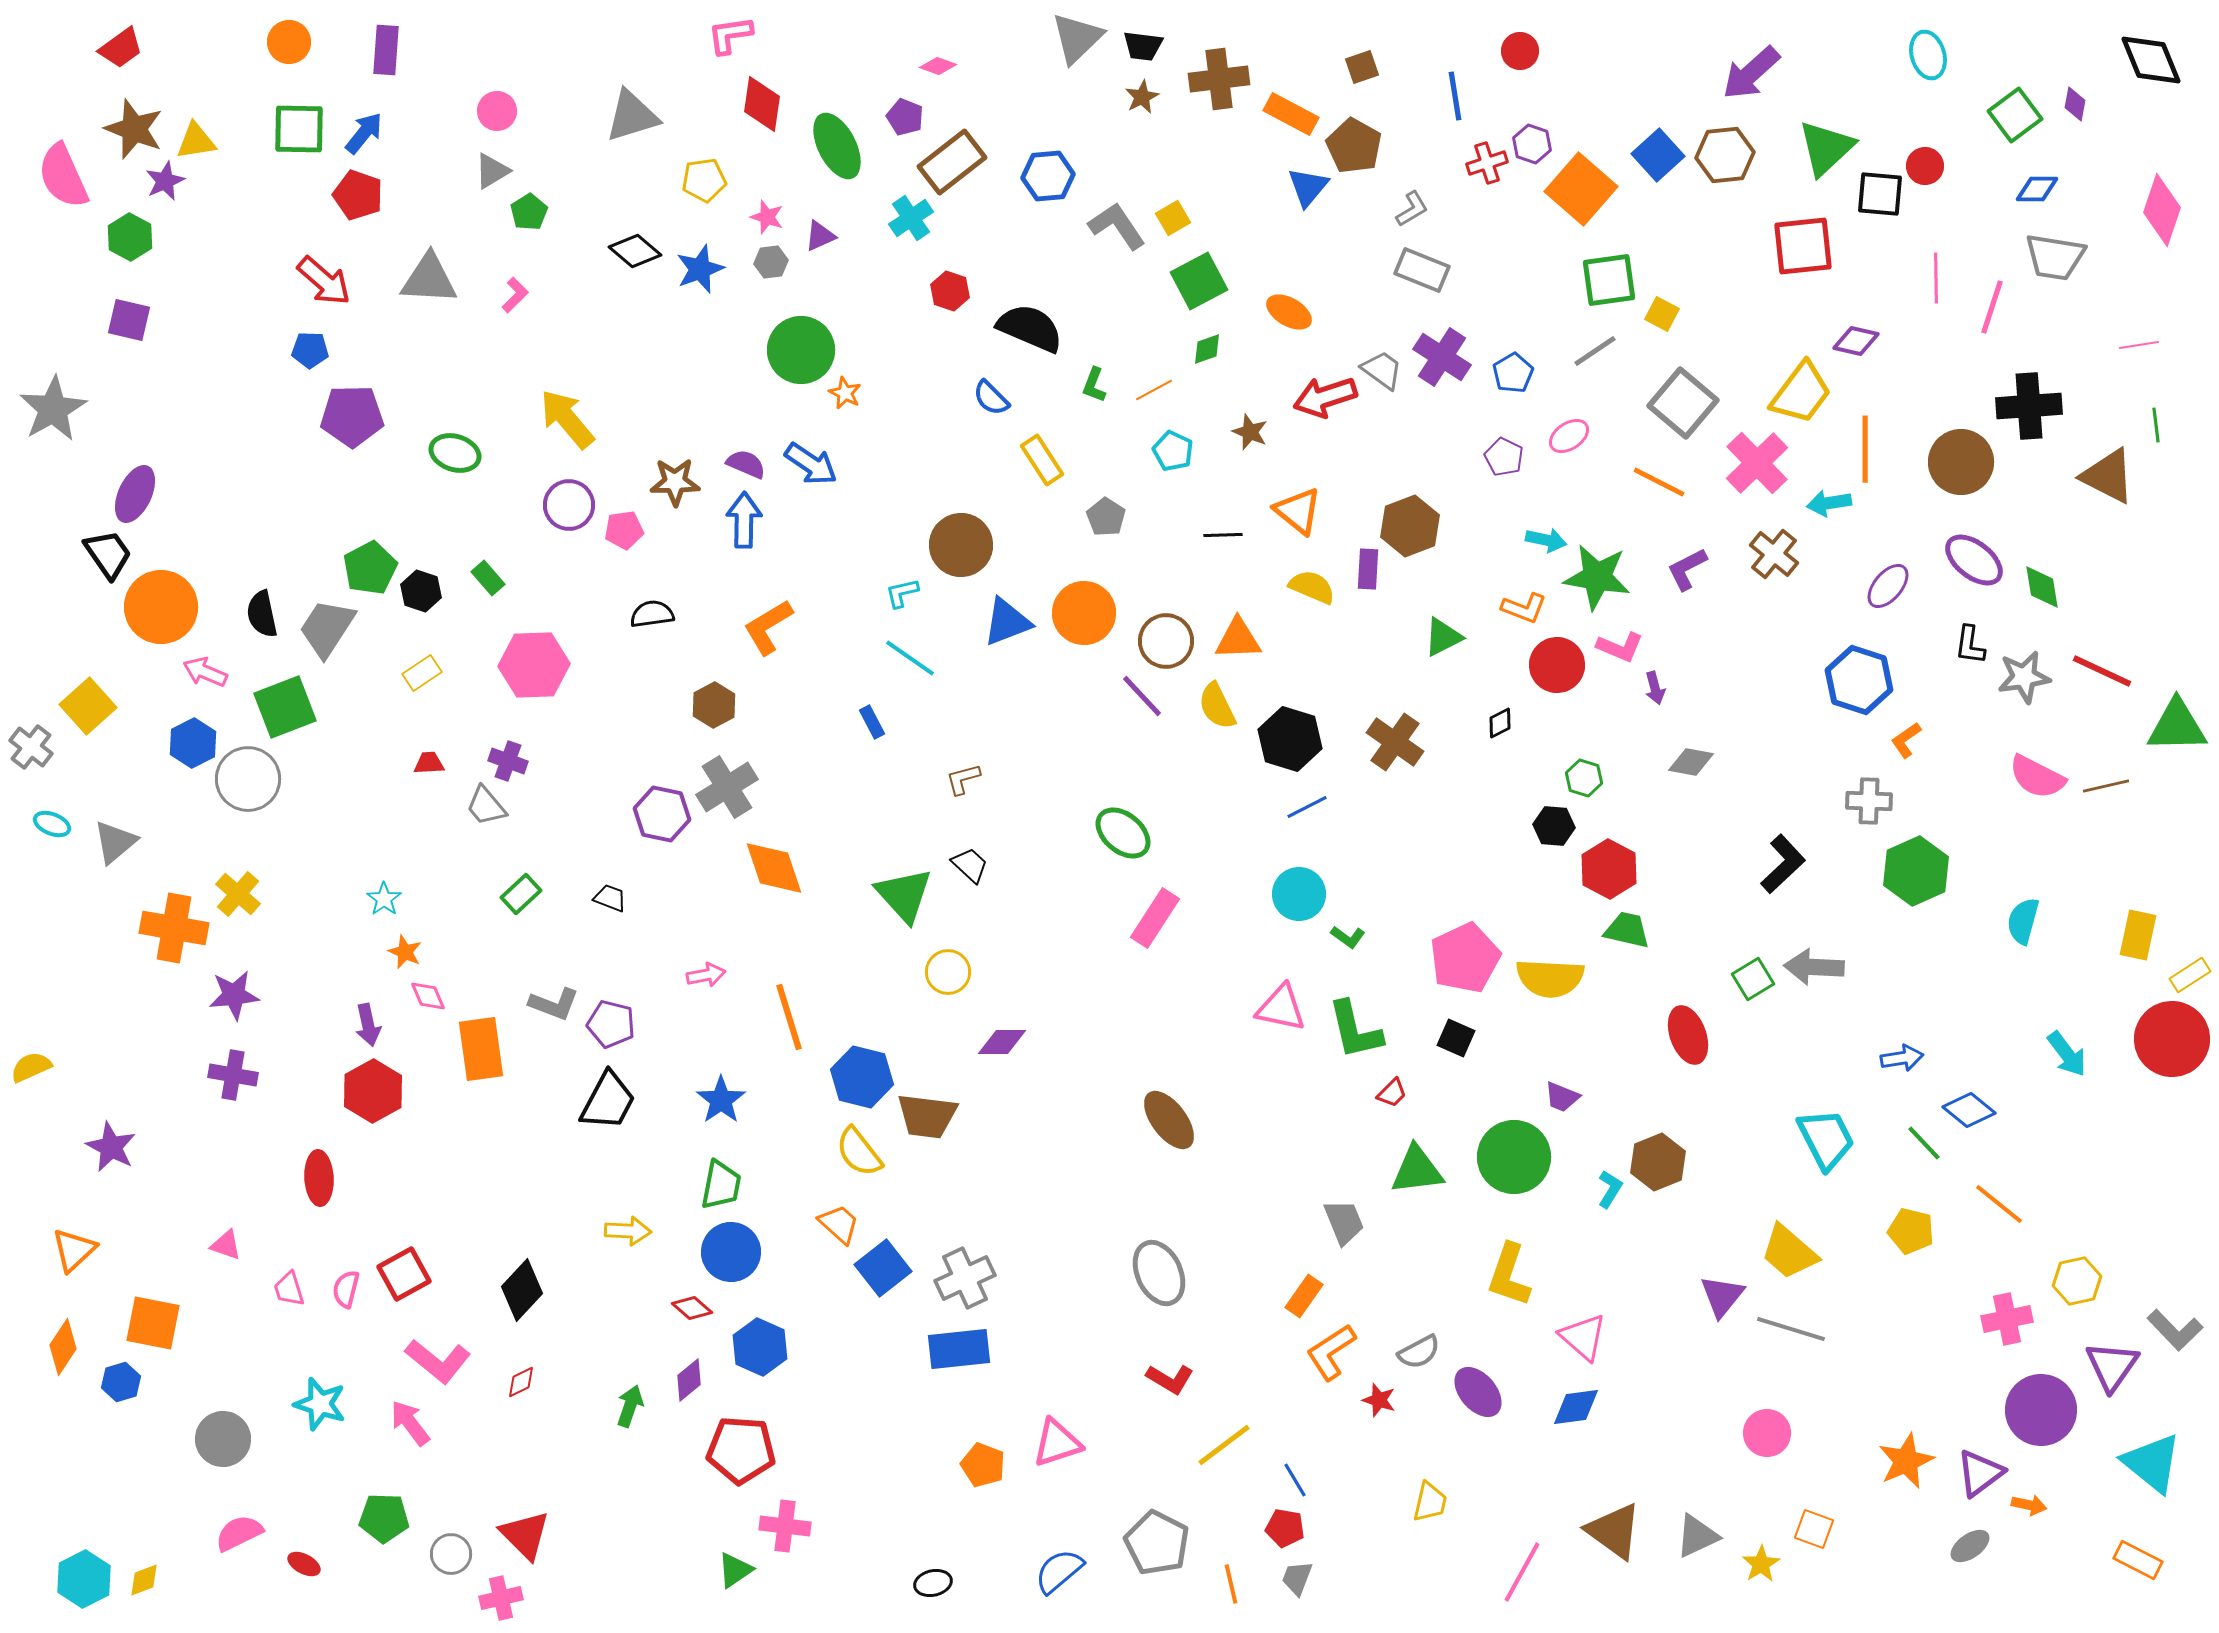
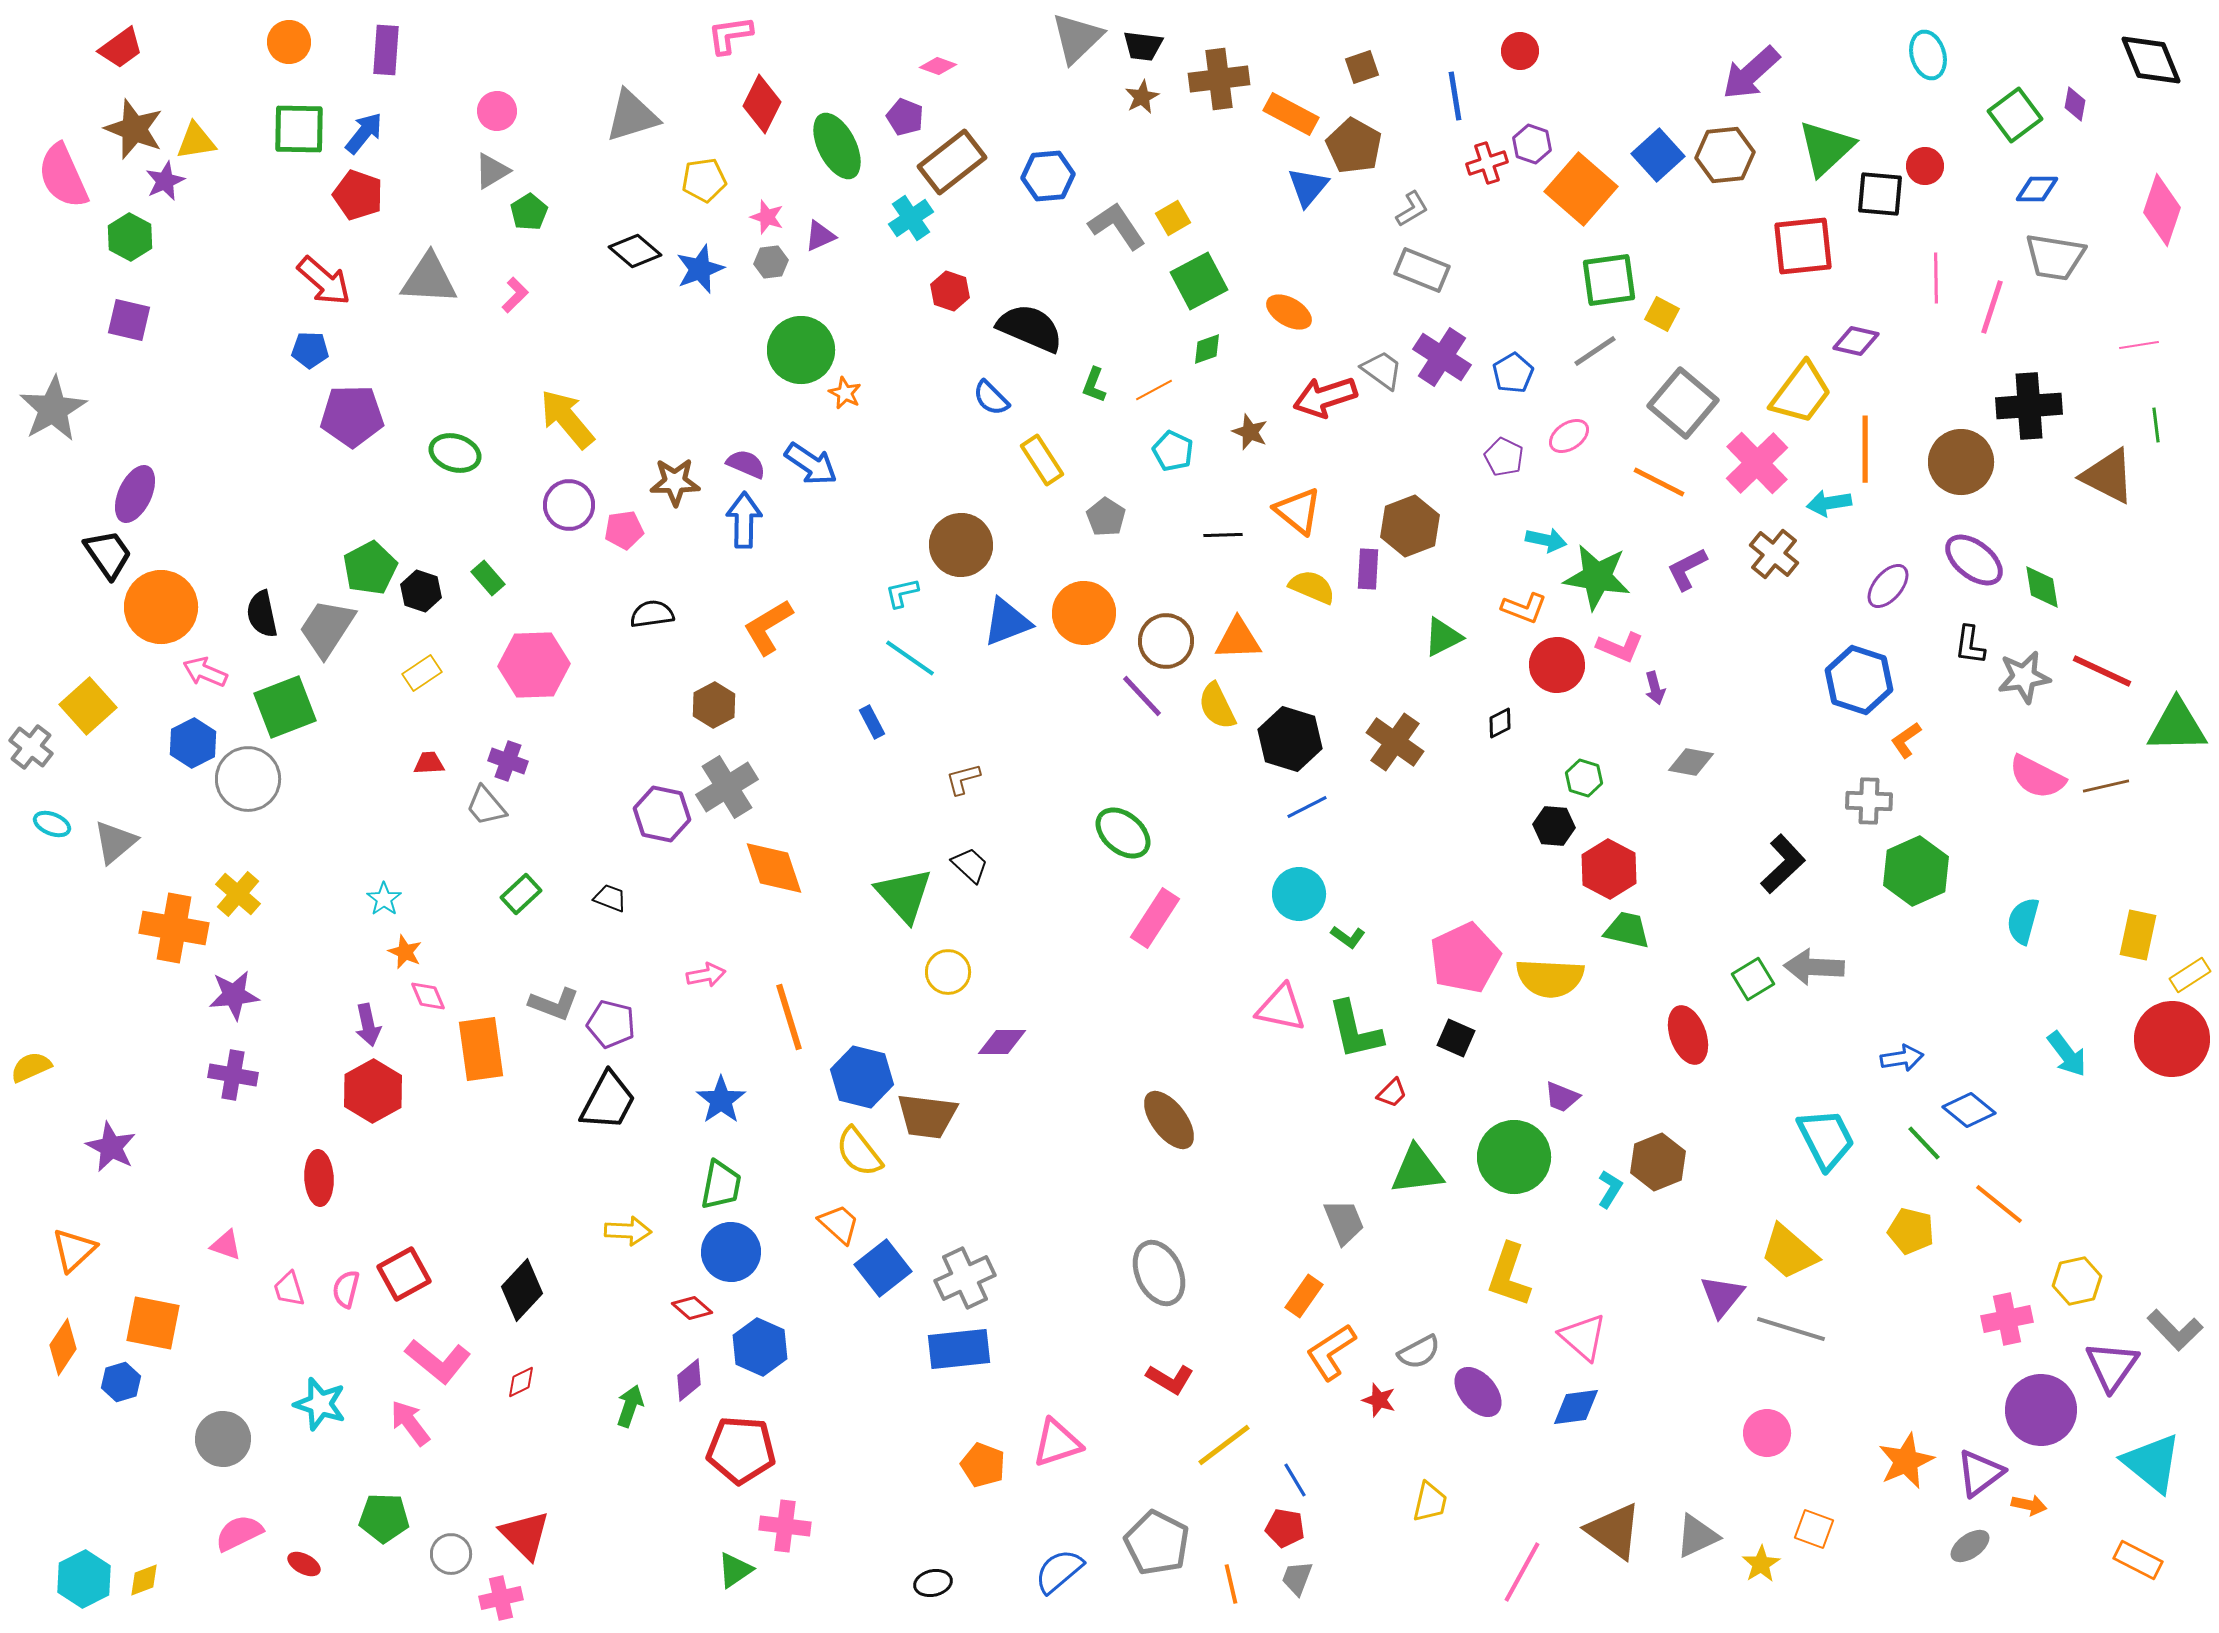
red diamond at (762, 104): rotated 18 degrees clockwise
